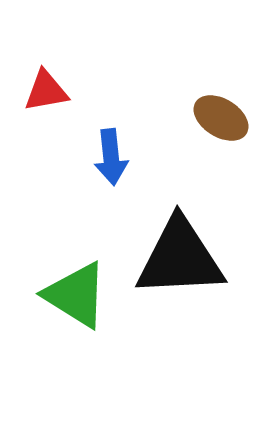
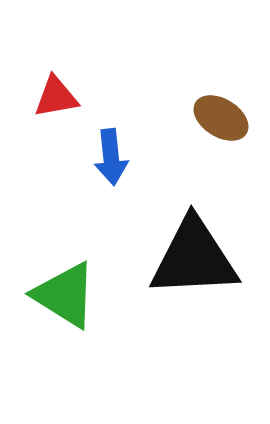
red triangle: moved 10 px right, 6 px down
black triangle: moved 14 px right
green triangle: moved 11 px left
